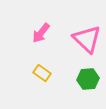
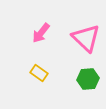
pink triangle: moved 1 px left, 1 px up
yellow rectangle: moved 3 px left
